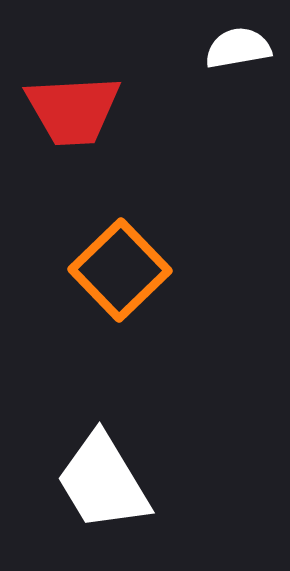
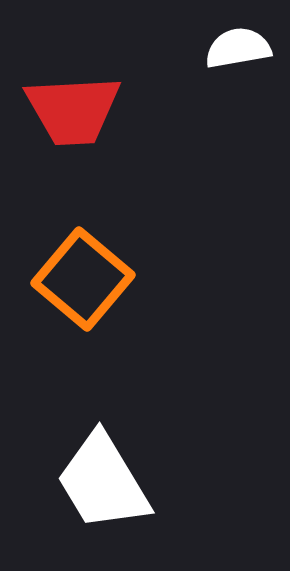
orange square: moved 37 px left, 9 px down; rotated 6 degrees counterclockwise
